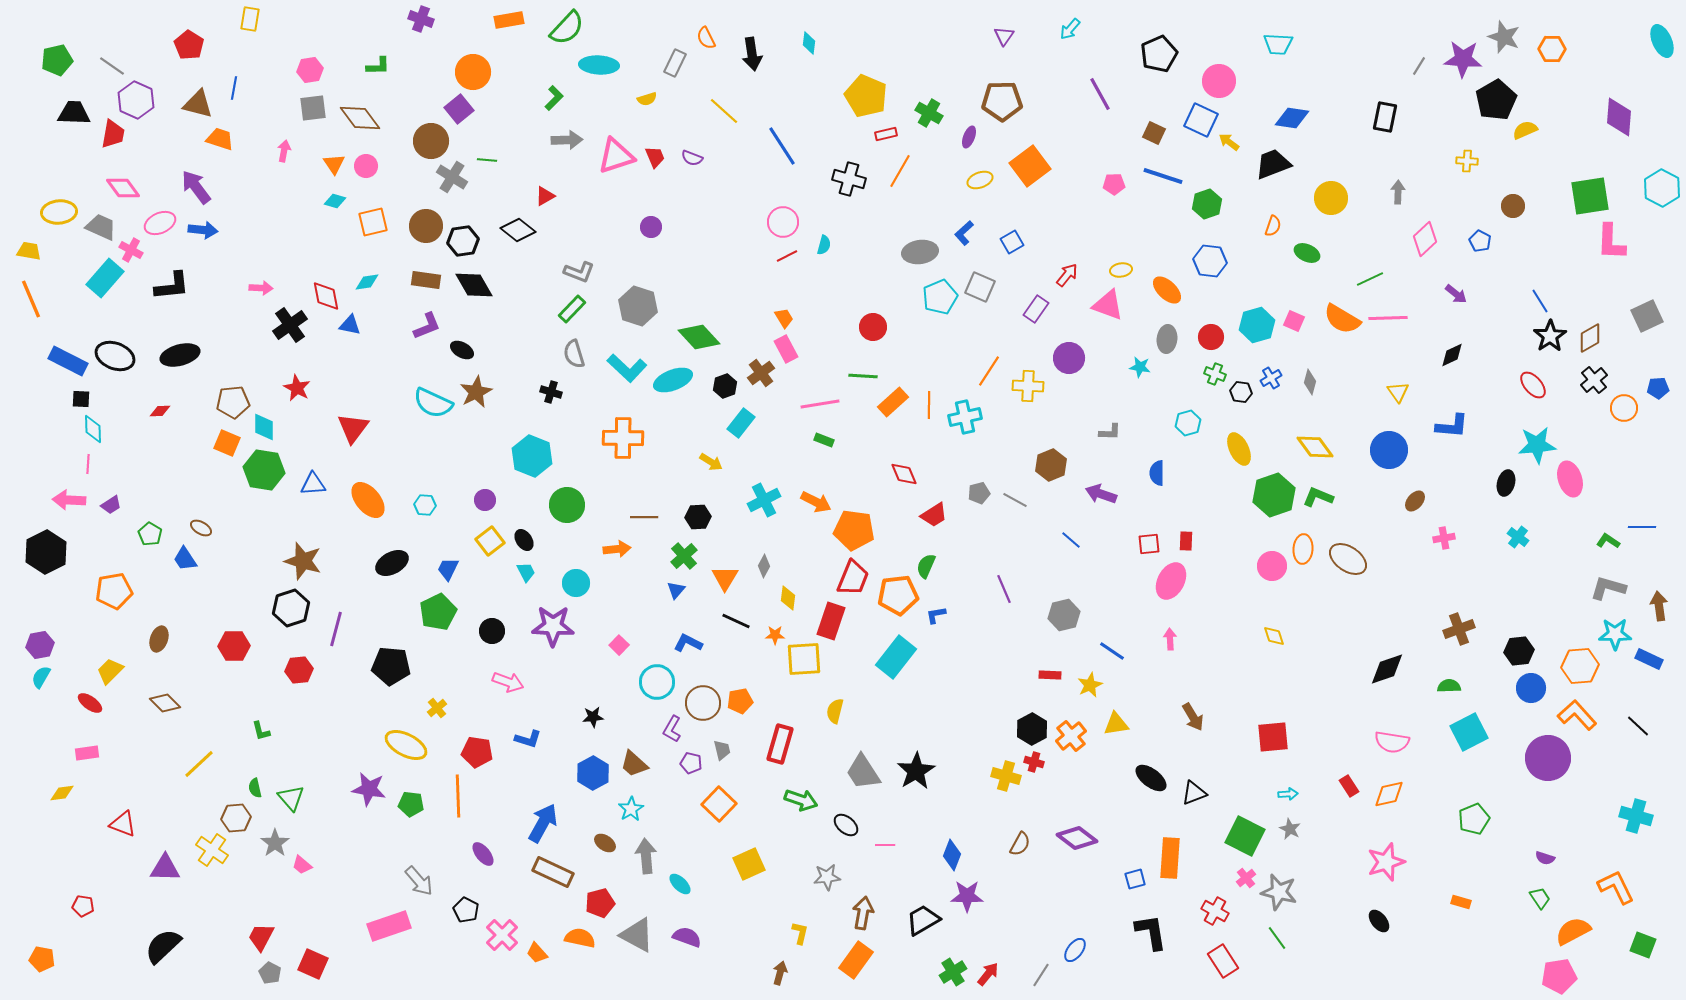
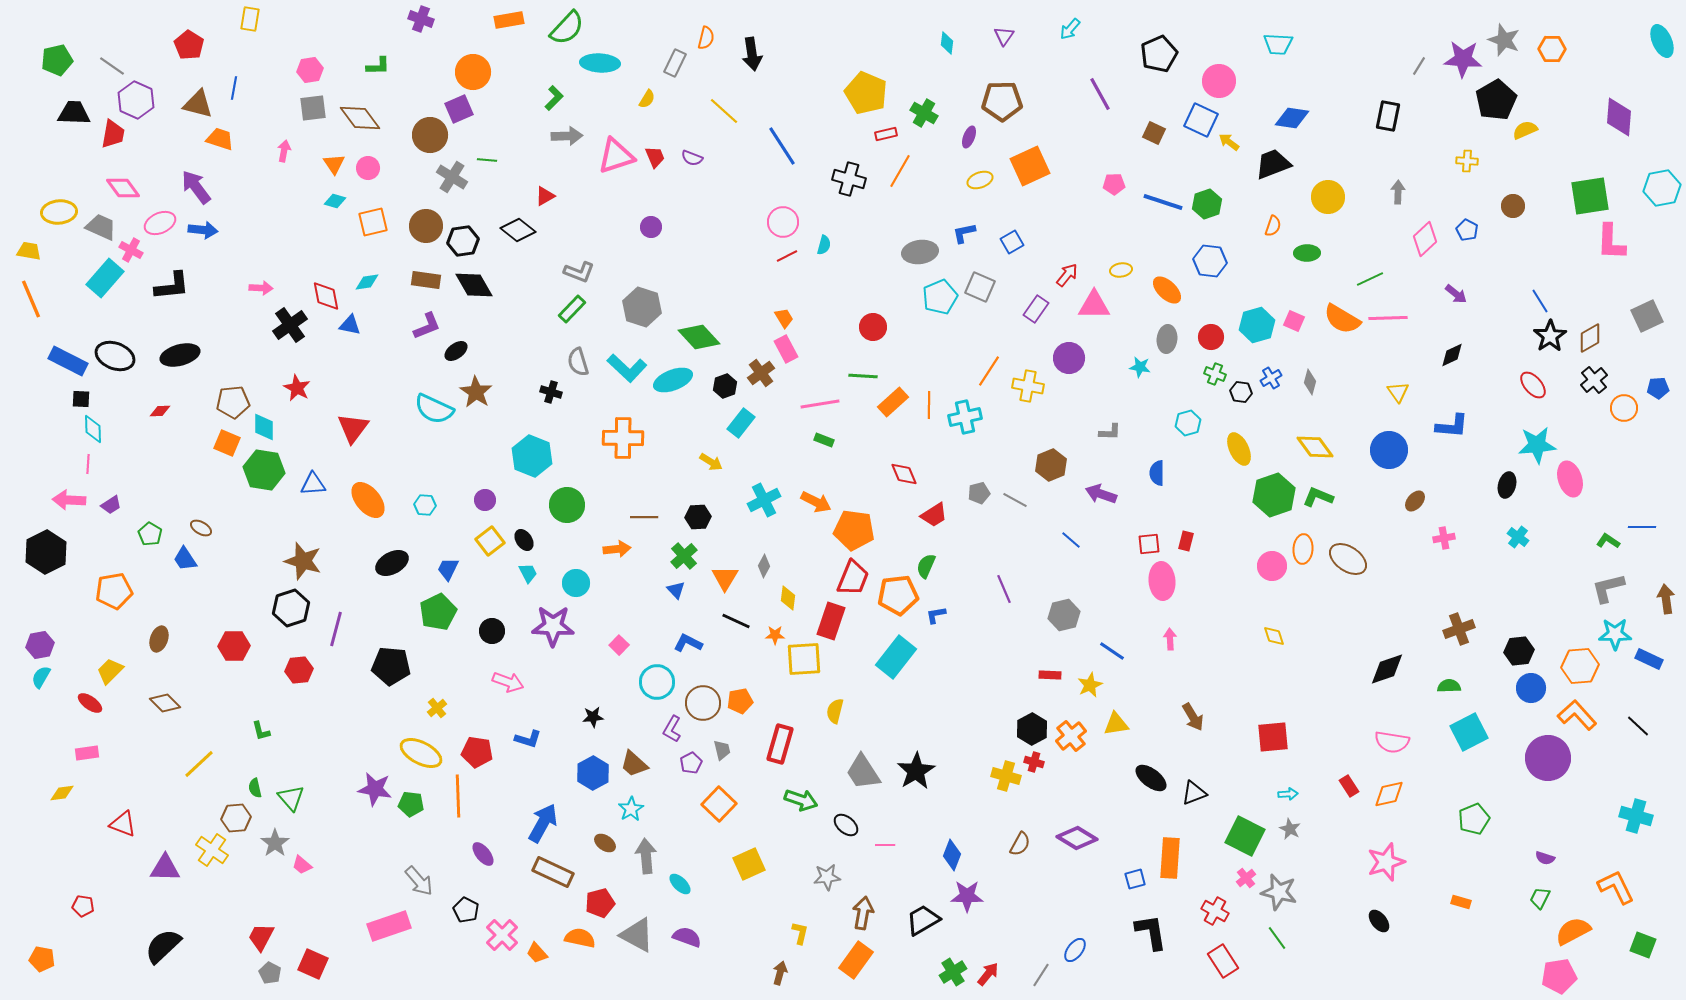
gray star at (1504, 37): moved 3 px down
orange semicircle at (706, 38): rotated 140 degrees counterclockwise
cyan diamond at (809, 43): moved 138 px right
cyan ellipse at (599, 65): moved 1 px right, 2 px up
yellow pentagon at (866, 96): moved 3 px up
yellow semicircle at (647, 99): rotated 42 degrees counterclockwise
purple square at (459, 109): rotated 16 degrees clockwise
green cross at (929, 113): moved 5 px left
black rectangle at (1385, 117): moved 3 px right, 1 px up
gray arrow at (567, 140): moved 4 px up
brown circle at (431, 141): moved 1 px left, 6 px up
pink circle at (366, 166): moved 2 px right, 2 px down
orange square at (1030, 166): rotated 12 degrees clockwise
blue line at (1163, 176): moved 26 px down
cyan hexagon at (1662, 188): rotated 21 degrees clockwise
yellow circle at (1331, 198): moved 3 px left, 1 px up
blue L-shape at (964, 233): rotated 30 degrees clockwise
blue pentagon at (1480, 241): moved 13 px left, 11 px up
green ellipse at (1307, 253): rotated 25 degrees counterclockwise
pink triangle at (1108, 305): moved 14 px left; rotated 20 degrees counterclockwise
gray hexagon at (638, 306): moved 4 px right, 1 px down
black ellipse at (462, 350): moved 6 px left, 1 px down; rotated 65 degrees counterclockwise
gray semicircle at (574, 354): moved 4 px right, 8 px down
yellow cross at (1028, 386): rotated 8 degrees clockwise
brown star at (476, 392): rotated 12 degrees counterclockwise
cyan semicircle at (433, 403): moved 1 px right, 6 px down
black ellipse at (1506, 483): moved 1 px right, 2 px down
red rectangle at (1186, 541): rotated 12 degrees clockwise
cyan trapezoid at (526, 572): moved 2 px right, 1 px down
pink ellipse at (1171, 581): moved 9 px left; rotated 33 degrees counterclockwise
gray L-shape at (1608, 588): rotated 30 degrees counterclockwise
blue triangle at (676, 590): rotated 24 degrees counterclockwise
brown arrow at (1659, 606): moved 7 px right, 7 px up
yellow ellipse at (406, 745): moved 15 px right, 8 px down
purple pentagon at (691, 763): rotated 30 degrees clockwise
purple star at (369, 789): moved 6 px right
purple diamond at (1077, 838): rotated 6 degrees counterclockwise
green trapezoid at (1540, 898): rotated 120 degrees counterclockwise
